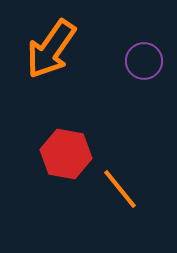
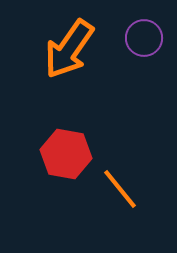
orange arrow: moved 18 px right
purple circle: moved 23 px up
